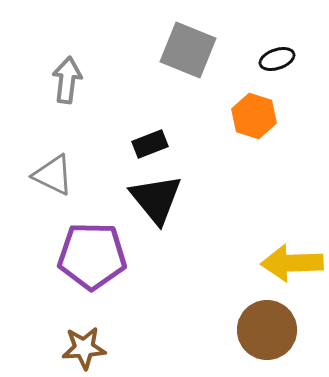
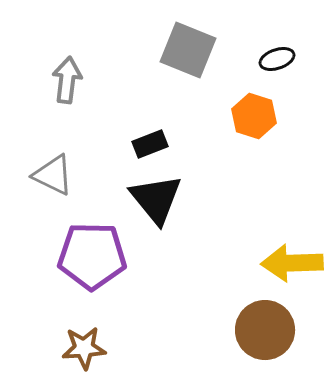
brown circle: moved 2 px left
